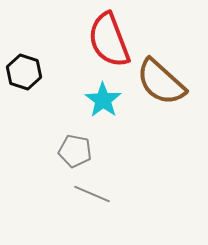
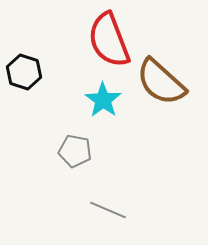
gray line: moved 16 px right, 16 px down
